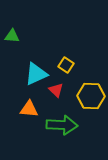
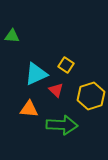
yellow hexagon: rotated 20 degrees counterclockwise
